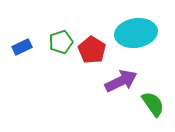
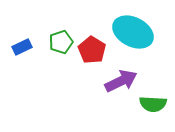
cyan ellipse: moved 3 px left, 1 px up; rotated 36 degrees clockwise
green semicircle: rotated 128 degrees clockwise
